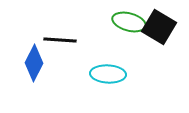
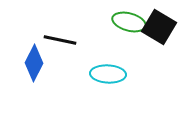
black line: rotated 8 degrees clockwise
